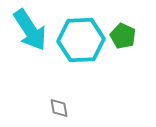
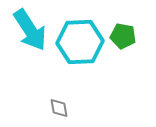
green pentagon: rotated 15 degrees counterclockwise
cyan hexagon: moved 1 px left, 2 px down
